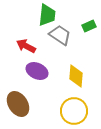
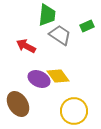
green rectangle: moved 2 px left
purple ellipse: moved 2 px right, 8 px down
yellow diamond: moved 18 px left; rotated 40 degrees counterclockwise
